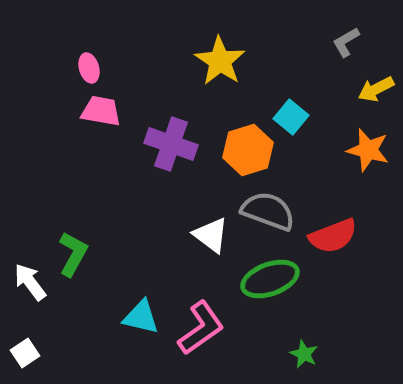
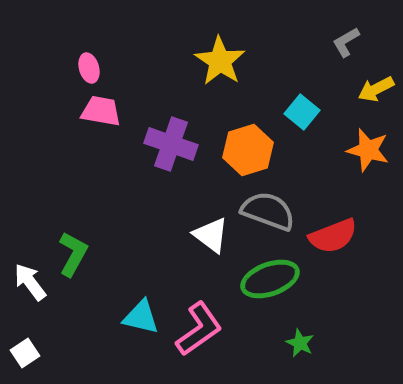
cyan square: moved 11 px right, 5 px up
pink L-shape: moved 2 px left, 1 px down
green star: moved 4 px left, 11 px up
